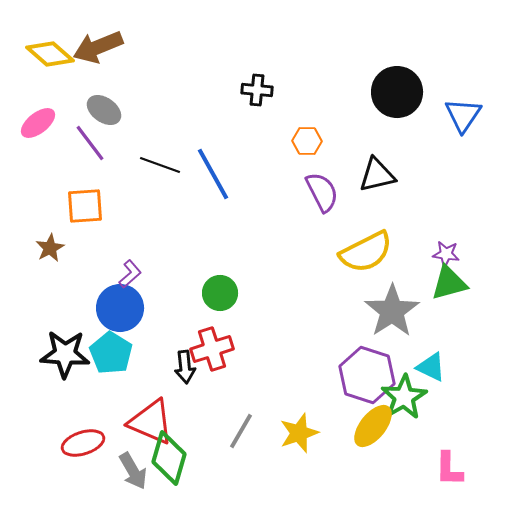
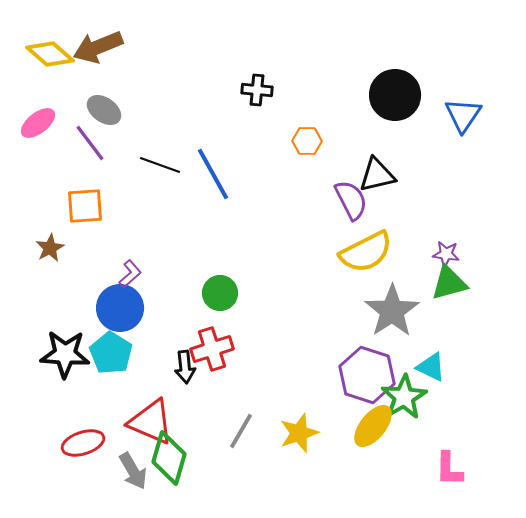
black circle: moved 2 px left, 3 px down
purple semicircle: moved 29 px right, 8 px down
